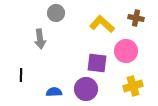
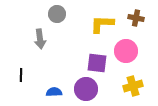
gray circle: moved 1 px right, 1 px down
yellow L-shape: rotated 40 degrees counterclockwise
